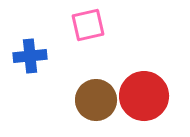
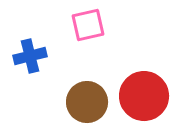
blue cross: rotated 8 degrees counterclockwise
brown circle: moved 9 px left, 2 px down
